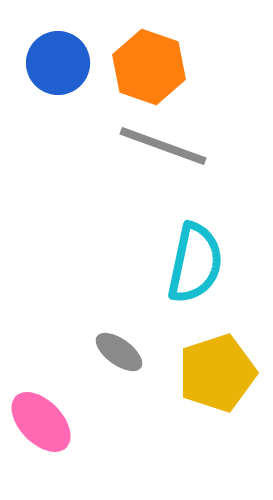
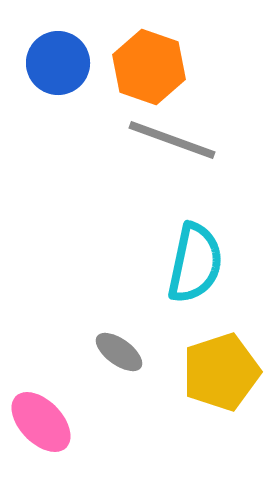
gray line: moved 9 px right, 6 px up
yellow pentagon: moved 4 px right, 1 px up
